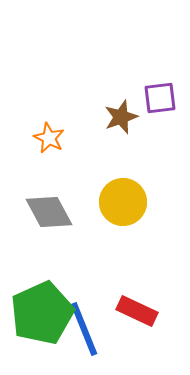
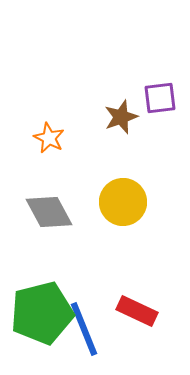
green pentagon: rotated 10 degrees clockwise
